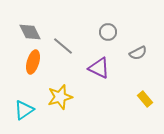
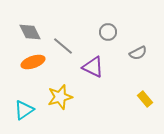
orange ellipse: rotated 55 degrees clockwise
purple triangle: moved 6 px left, 1 px up
